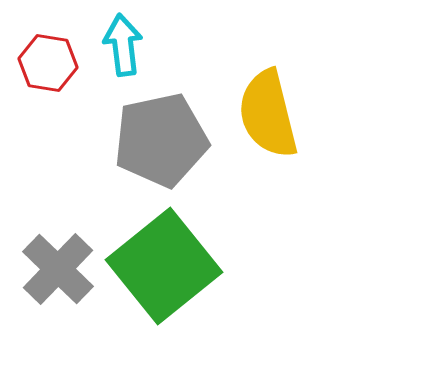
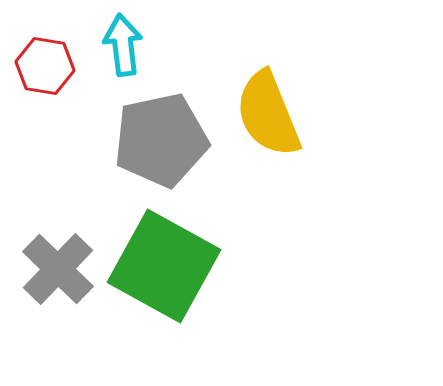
red hexagon: moved 3 px left, 3 px down
yellow semicircle: rotated 8 degrees counterclockwise
green square: rotated 22 degrees counterclockwise
